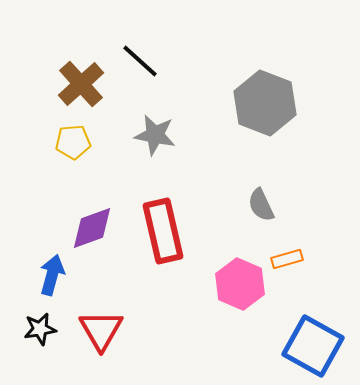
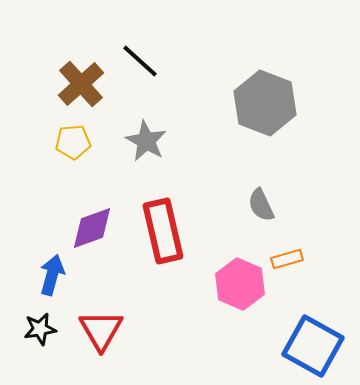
gray star: moved 9 px left, 6 px down; rotated 18 degrees clockwise
